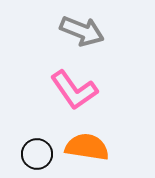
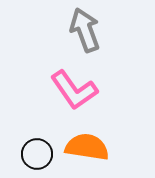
gray arrow: moved 3 px right, 1 px up; rotated 132 degrees counterclockwise
